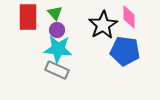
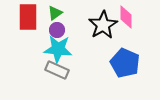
green triangle: rotated 35 degrees clockwise
pink diamond: moved 3 px left
blue pentagon: moved 12 px down; rotated 16 degrees clockwise
